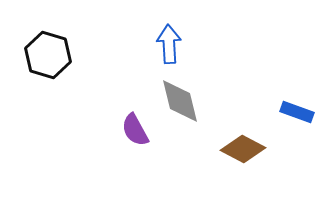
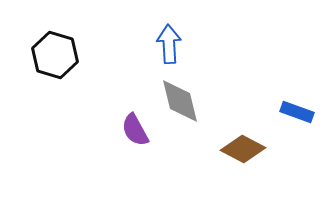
black hexagon: moved 7 px right
